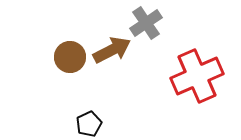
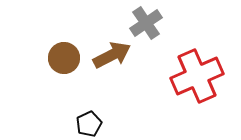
brown arrow: moved 5 px down
brown circle: moved 6 px left, 1 px down
